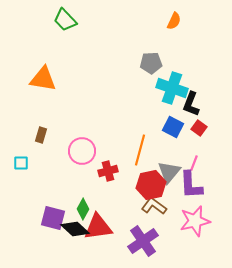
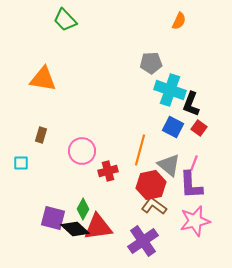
orange semicircle: moved 5 px right
cyan cross: moved 2 px left, 2 px down
gray triangle: moved 7 px up; rotated 30 degrees counterclockwise
